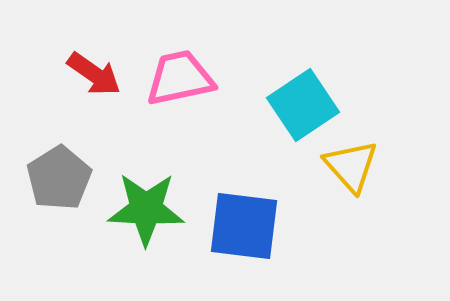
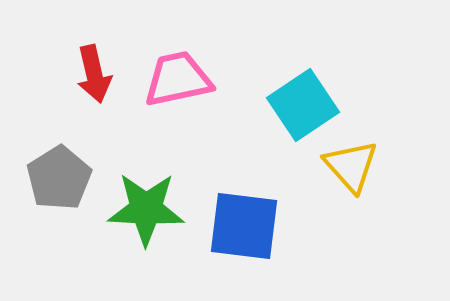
red arrow: rotated 42 degrees clockwise
pink trapezoid: moved 2 px left, 1 px down
